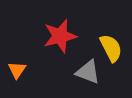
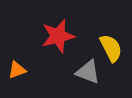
red star: moved 2 px left
orange triangle: rotated 36 degrees clockwise
